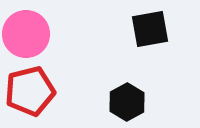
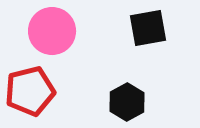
black square: moved 2 px left, 1 px up
pink circle: moved 26 px right, 3 px up
